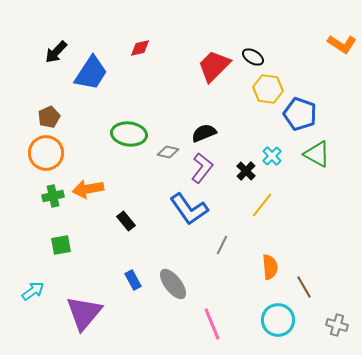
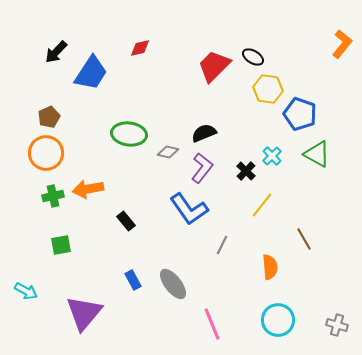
orange L-shape: rotated 84 degrees counterclockwise
brown line: moved 48 px up
cyan arrow: moved 7 px left; rotated 65 degrees clockwise
